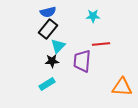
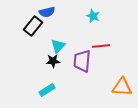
blue semicircle: moved 1 px left
cyan star: rotated 24 degrees clockwise
black rectangle: moved 15 px left, 3 px up
red line: moved 2 px down
black star: moved 1 px right
cyan rectangle: moved 6 px down
